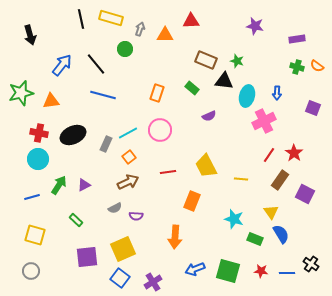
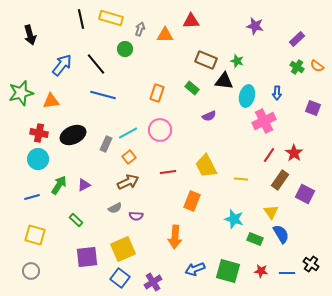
purple rectangle at (297, 39): rotated 35 degrees counterclockwise
green cross at (297, 67): rotated 16 degrees clockwise
